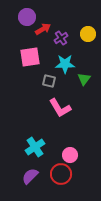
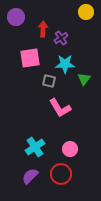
purple circle: moved 11 px left
red arrow: rotated 56 degrees counterclockwise
yellow circle: moved 2 px left, 22 px up
pink square: moved 1 px down
pink circle: moved 6 px up
